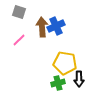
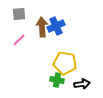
gray square: moved 2 px down; rotated 24 degrees counterclockwise
black arrow: moved 3 px right, 5 px down; rotated 98 degrees counterclockwise
green cross: moved 1 px left, 3 px up; rotated 24 degrees clockwise
